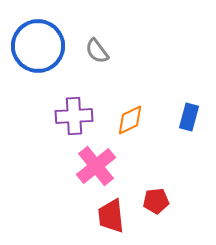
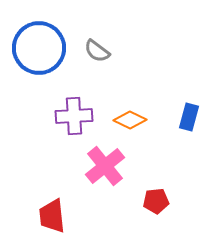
blue circle: moved 1 px right, 2 px down
gray semicircle: rotated 16 degrees counterclockwise
orange diamond: rotated 52 degrees clockwise
pink cross: moved 9 px right
red trapezoid: moved 59 px left
